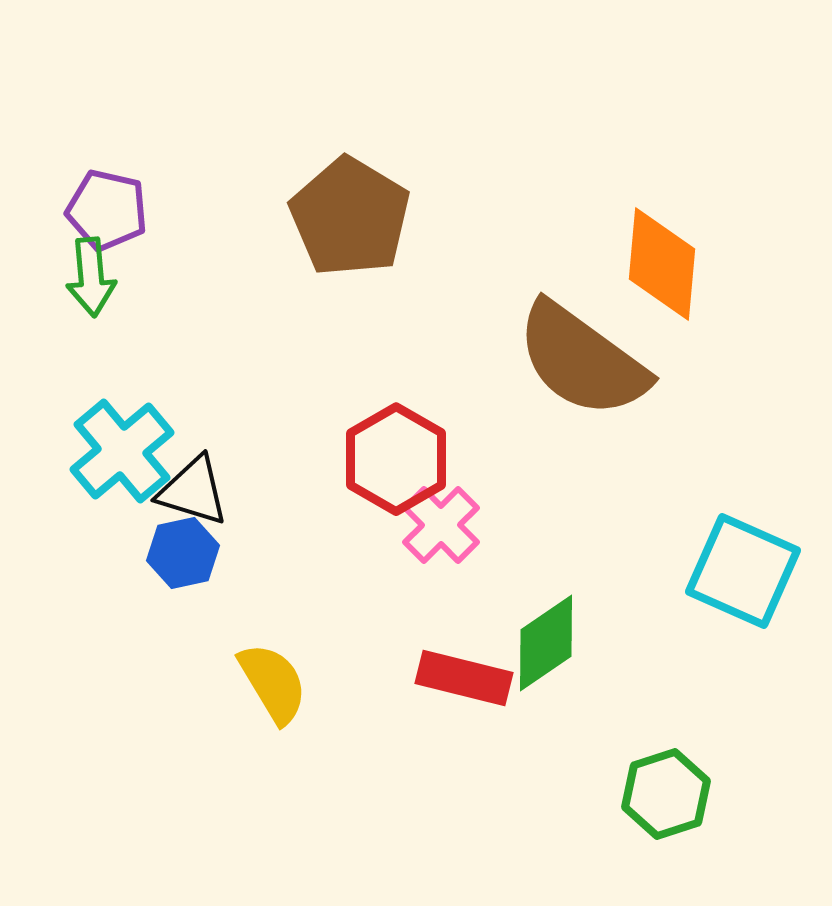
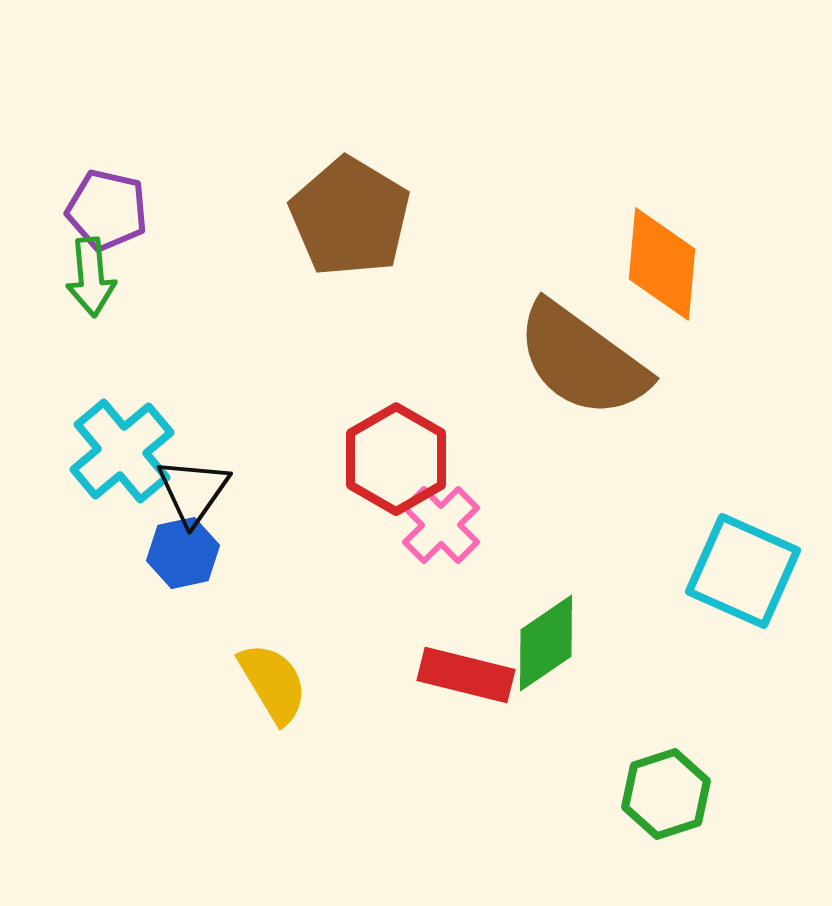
black triangle: rotated 48 degrees clockwise
red rectangle: moved 2 px right, 3 px up
